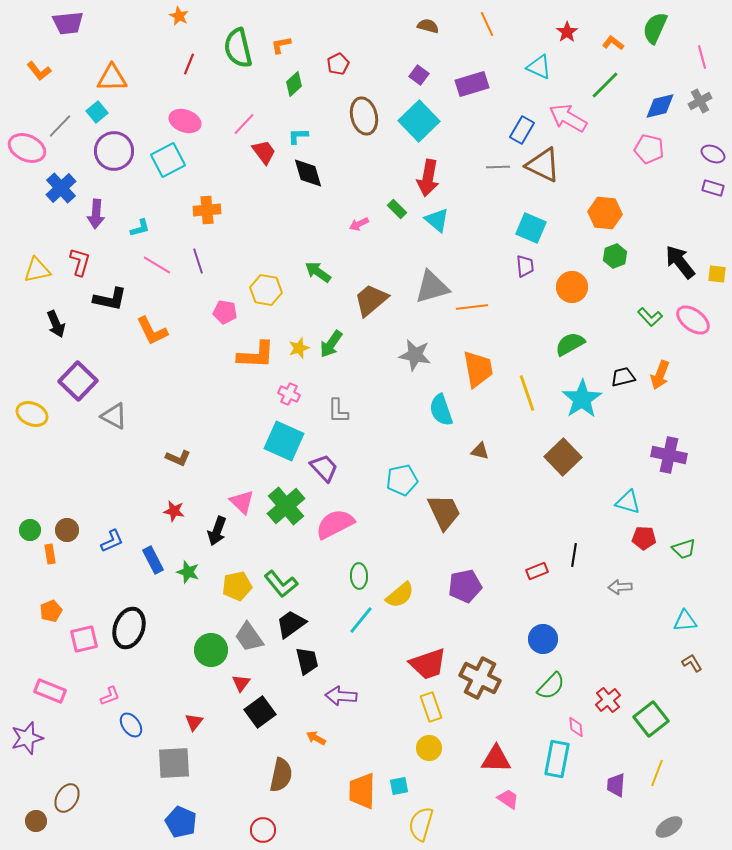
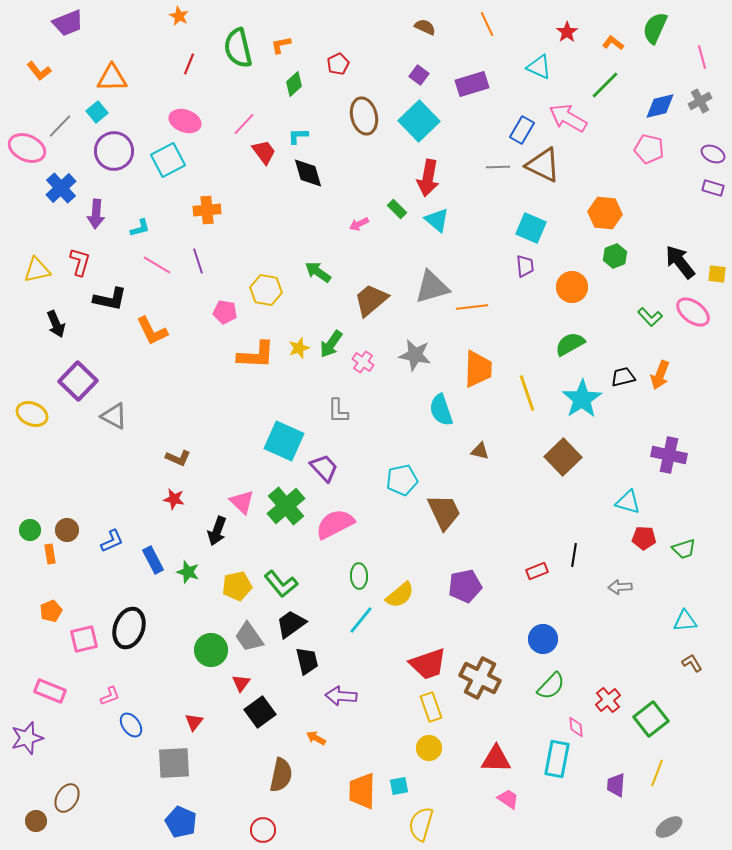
purple trapezoid at (68, 23): rotated 16 degrees counterclockwise
brown semicircle at (428, 26): moved 3 px left, 1 px down; rotated 10 degrees clockwise
pink ellipse at (693, 320): moved 8 px up
orange trapezoid at (478, 369): rotated 12 degrees clockwise
pink cross at (289, 394): moved 74 px right, 32 px up; rotated 10 degrees clockwise
red star at (174, 511): moved 12 px up
